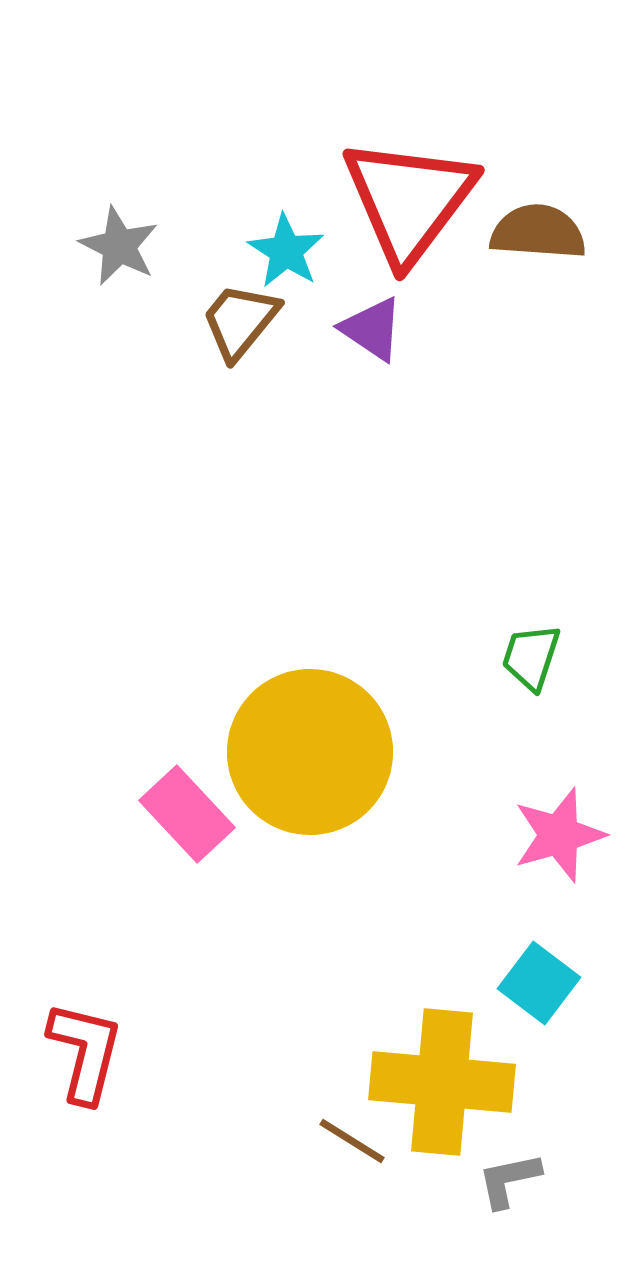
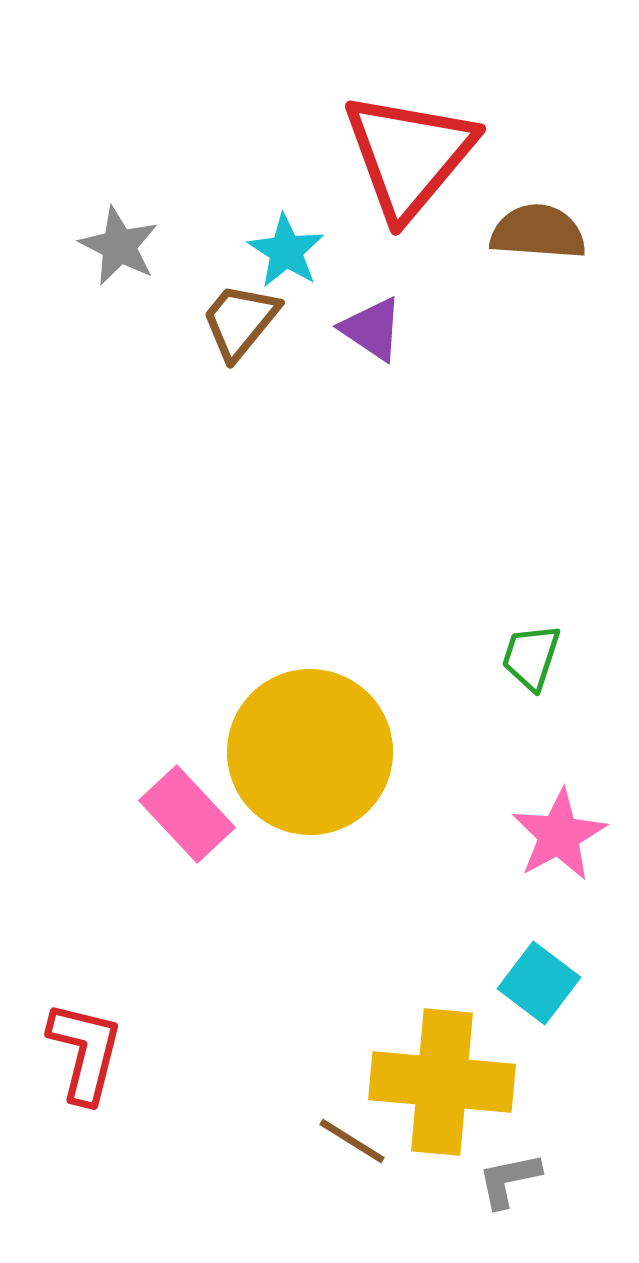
red triangle: moved 45 px up; rotated 3 degrees clockwise
pink star: rotated 12 degrees counterclockwise
